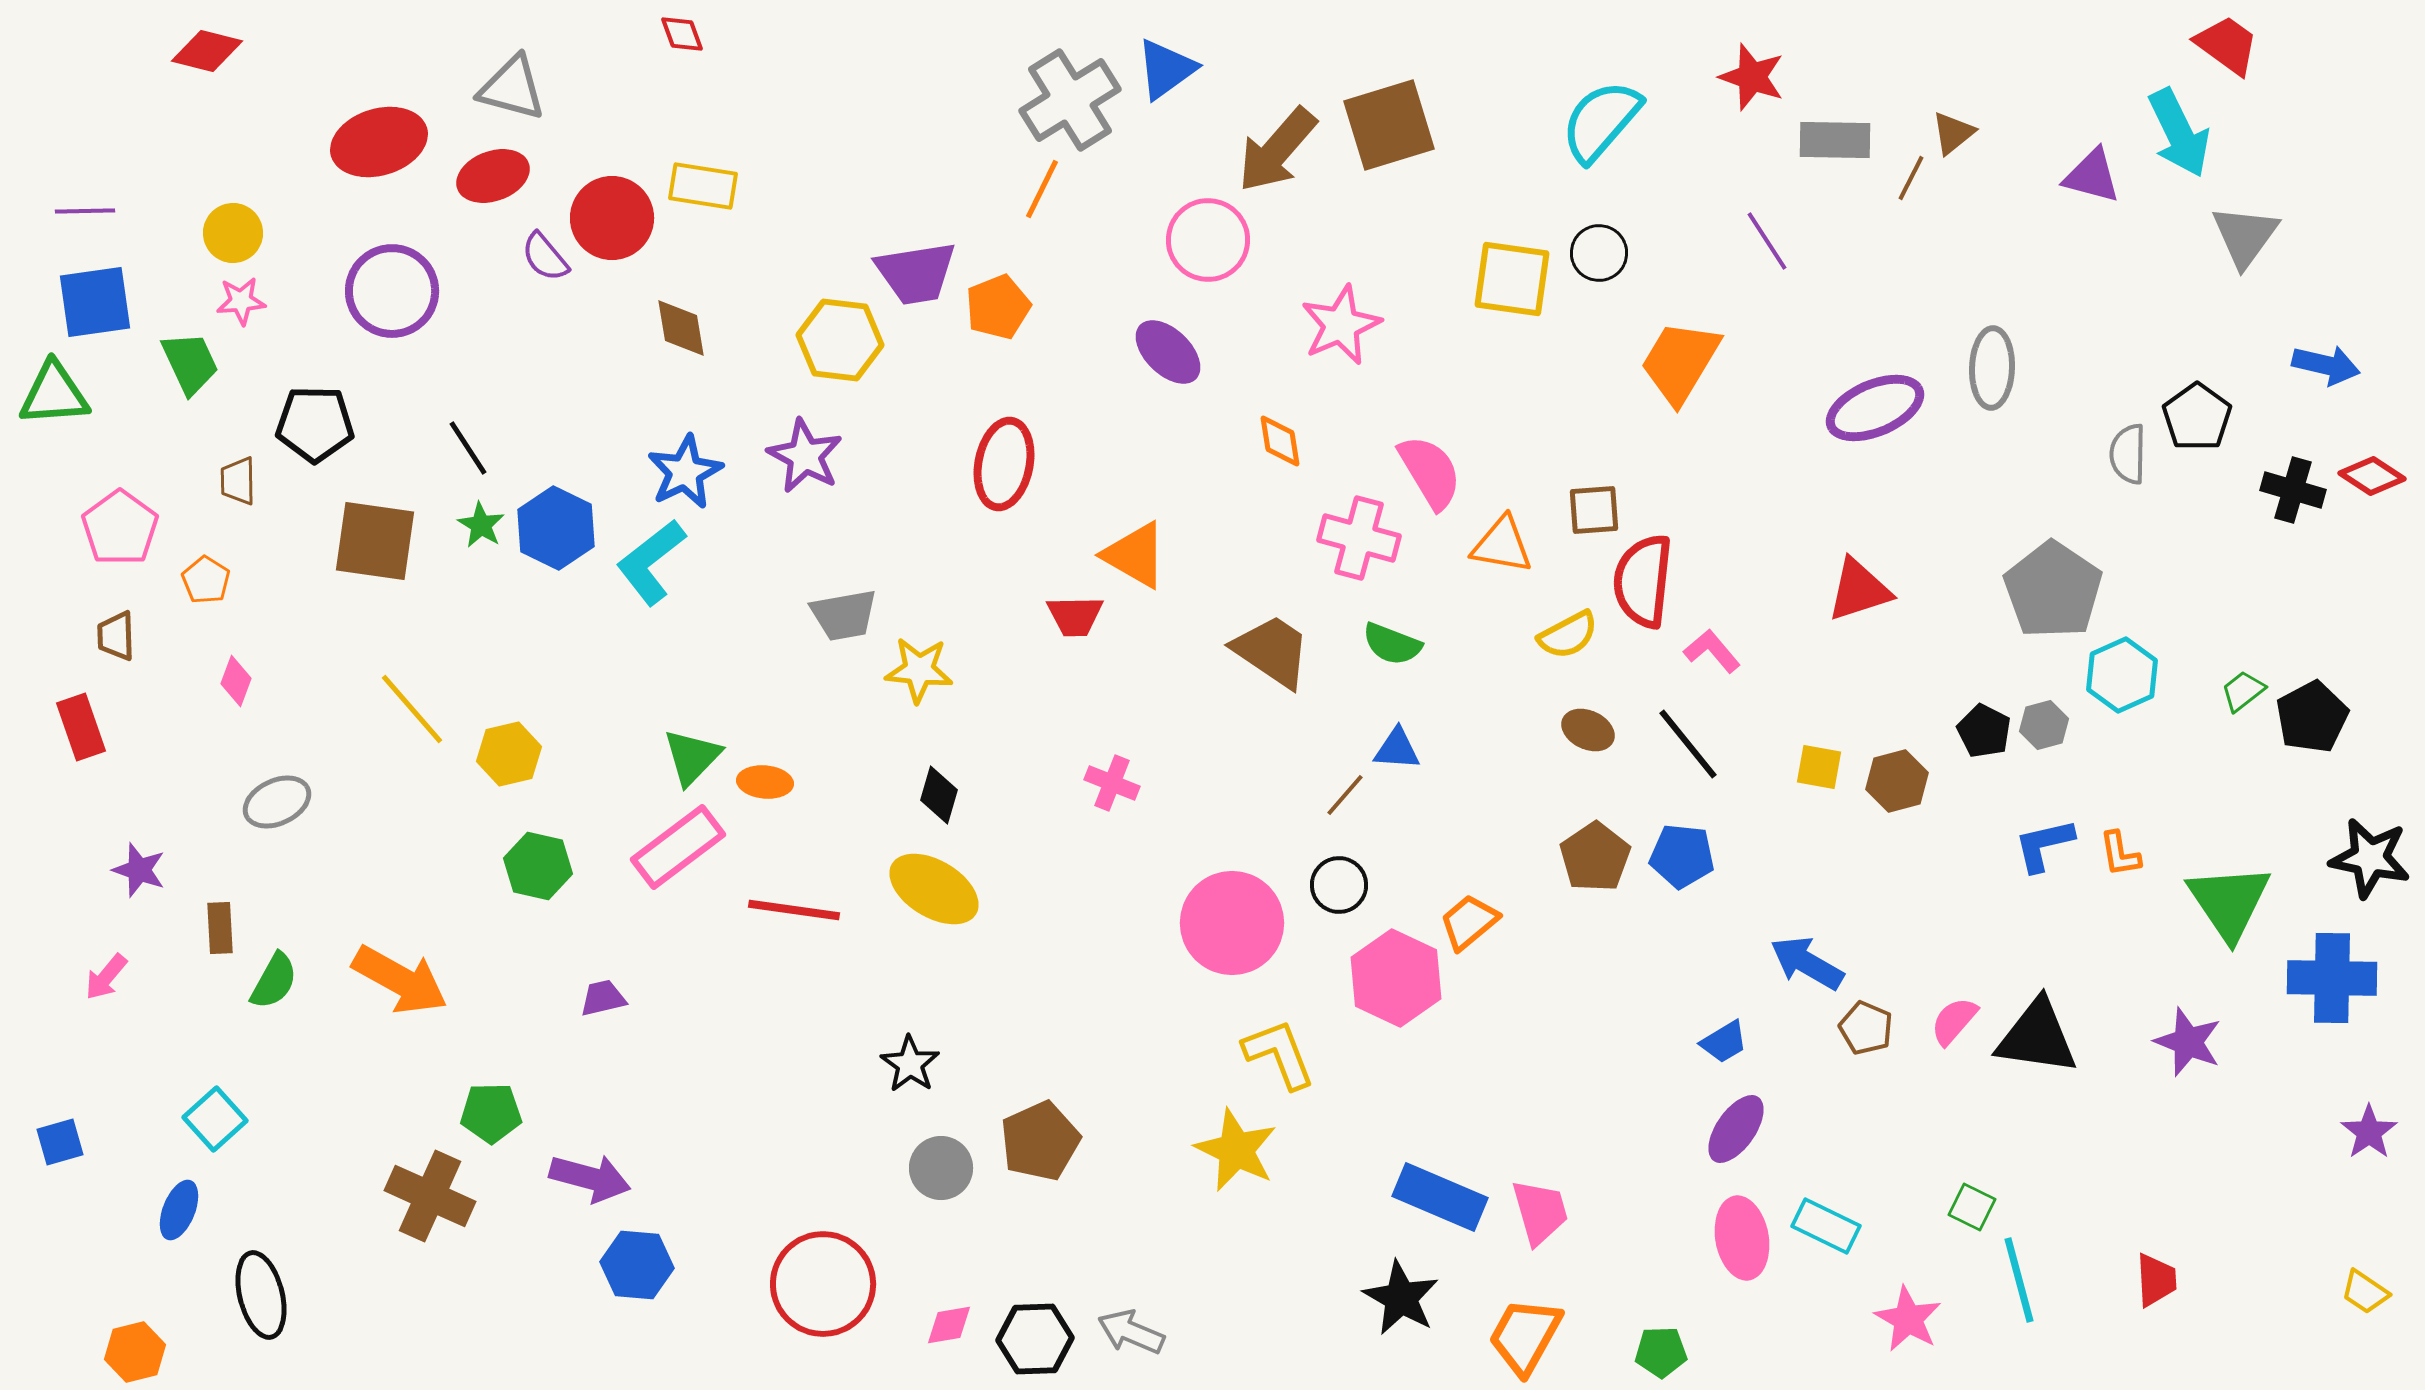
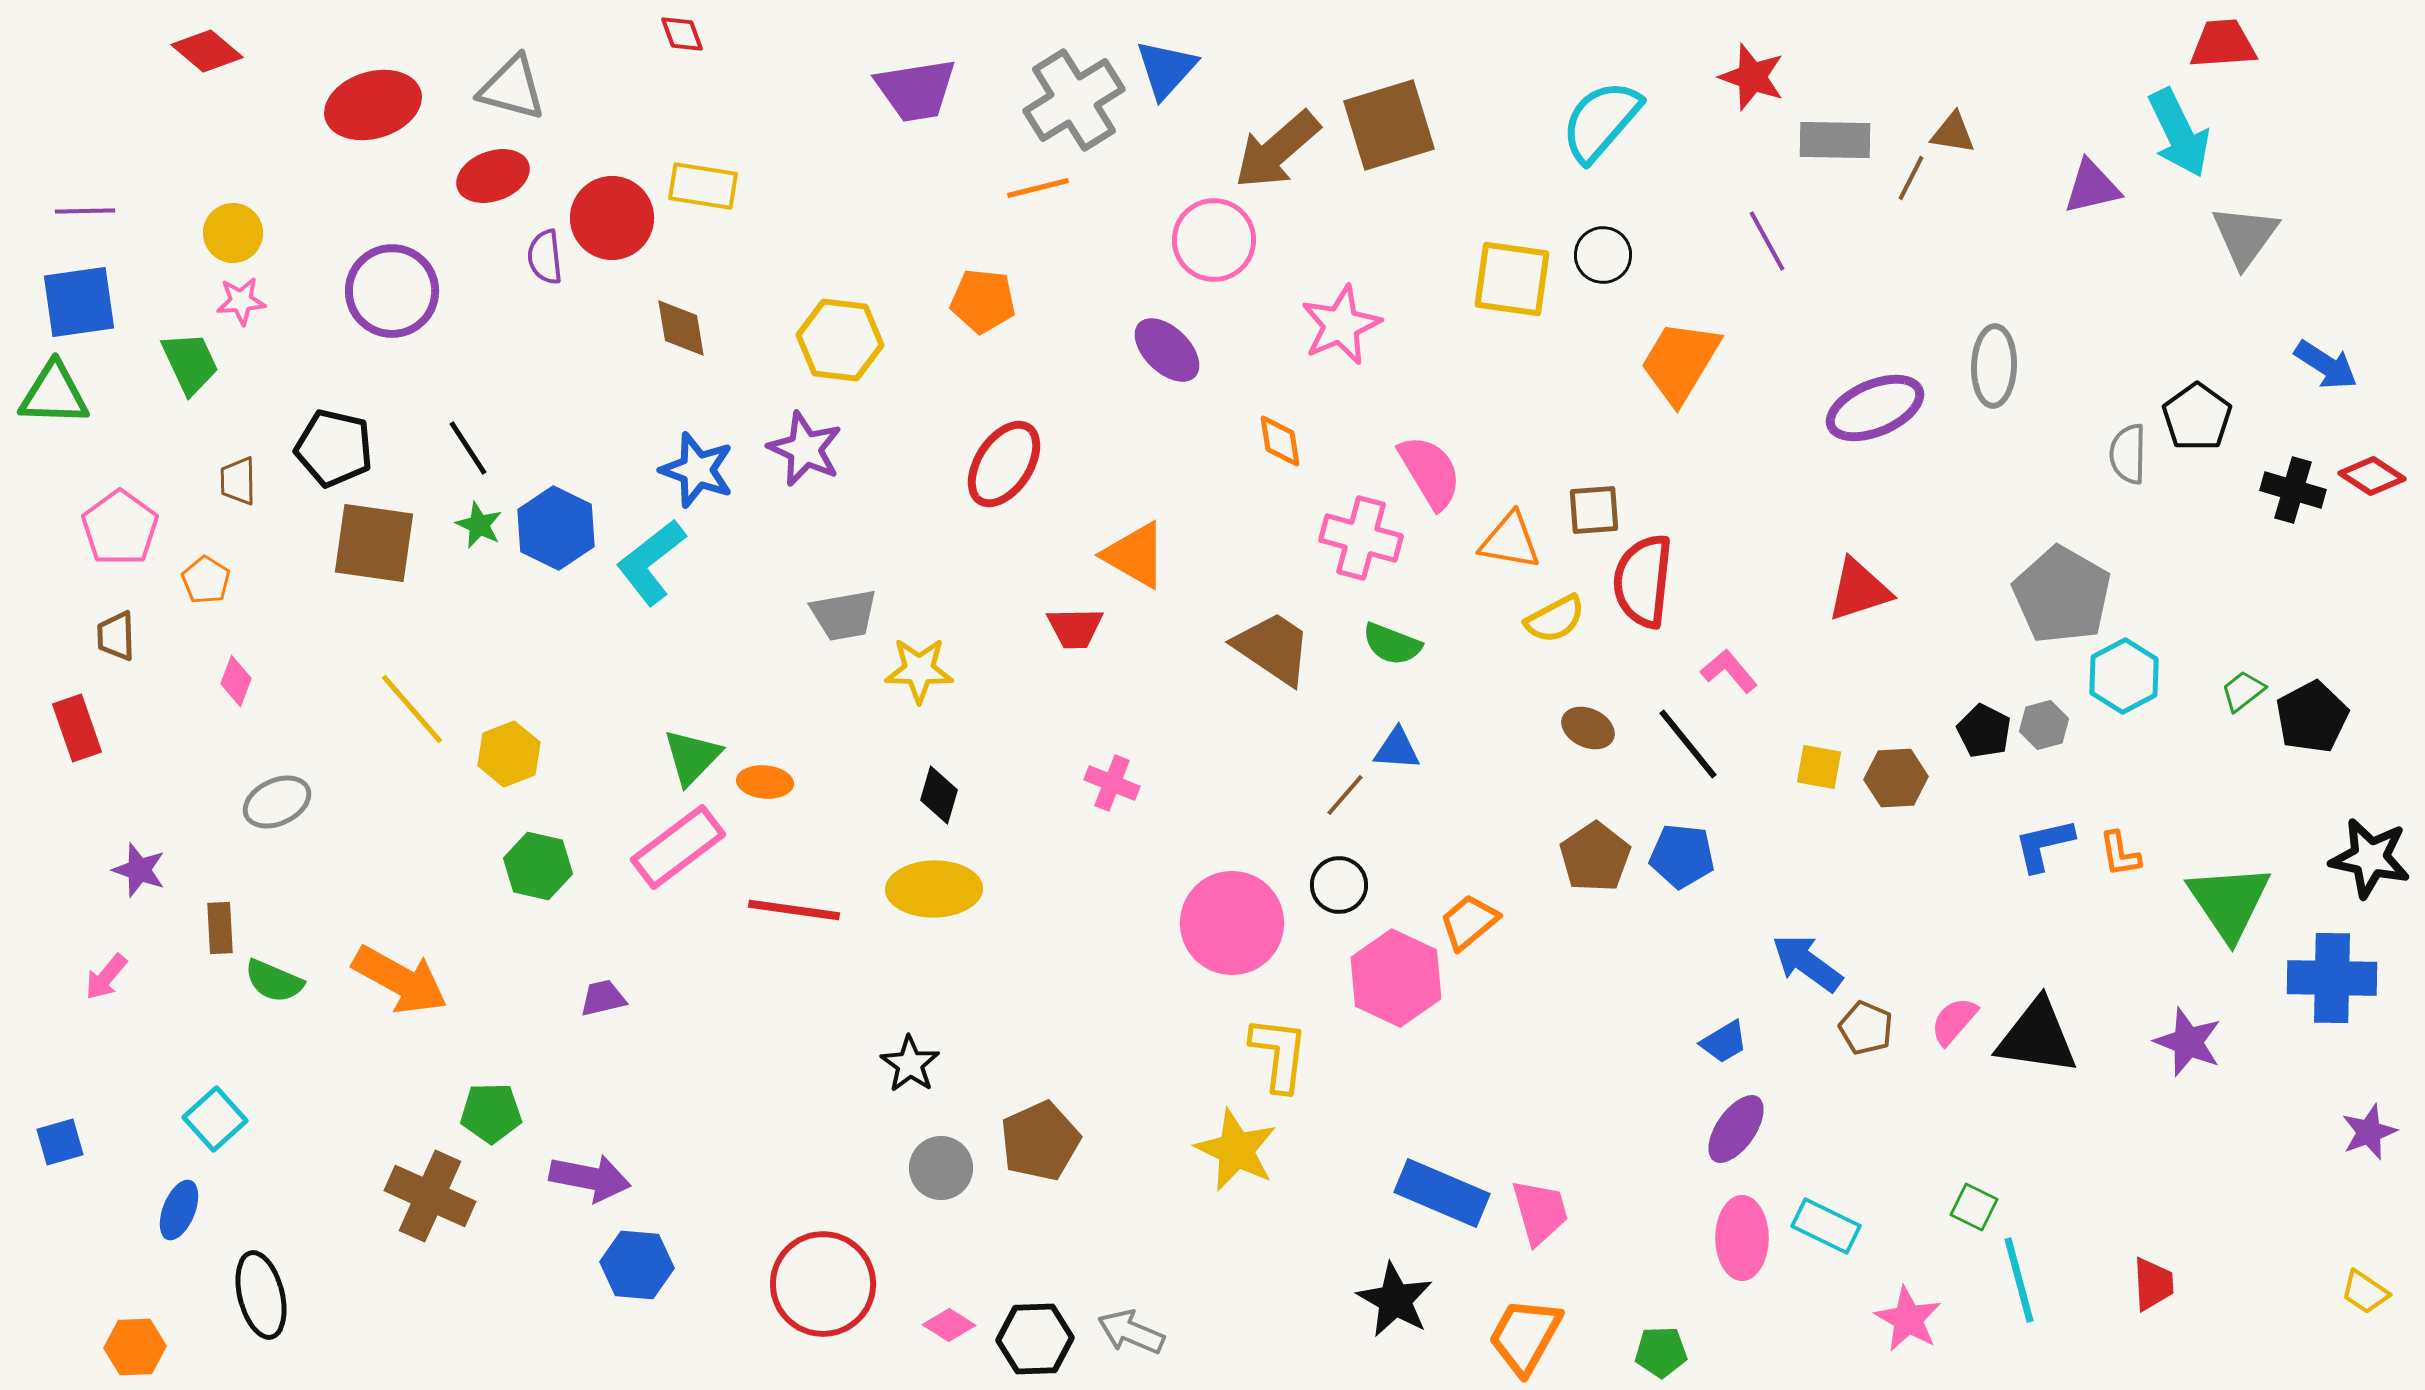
red trapezoid at (2227, 45): moved 4 px left, 1 px up; rotated 40 degrees counterclockwise
red diamond at (207, 51): rotated 26 degrees clockwise
blue triangle at (1166, 69): rotated 12 degrees counterclockwise
gray cross at (1070, 100): moved 4 px right
brown triangle at (1953, 133): rotated 48 degrees clockwise
red ellipse at (379, 142): moved 6 px left, 37 px up
brown arrow at (1277, 150): rotated 8 degrees clockwise
purple triangle at (2092, 176): moved 11 px down; rotated 28 degrees counterclockwise
orange line at (1042, 189): moved 4 px left, 1 px up; rotated 50 degrees clockwise
pink circle at (1208, 240): moved 6 px right
purple line at (1767, 241): rotated 4 degrees clockwise
black circle at (1599, 253): moved 4 px right, 2 px down
purple semicircle at (545, 257): rotated 34 degrees clockwise
purple trapezoid at (916, 273): moved 183 px up
blue square at (95, 302): moved 16 px left
orange pentagon at (998, 307): moved 15 px left, 6 px up; rotated 28 degrees clockwise
purple ellipse at (1168, 352): moved 1 px left, 2 px up
blue arrow at (2326, 365): rotated 20 degrees clockwise
gray ellipse at (1992, 368): moved 2 px right, 2 px up
green triangle at (54, 394): rotated 6 degrees clockwise
black pentagon at (315, 424): moved 19 px right, 24 px down; rotated 12 degrees clockwise
purple star at (805, 456): moved 7 px up; rotated 4 degrees counterclockwise
red ellipse at (1004, 464): rotated 22 degrees clockwise
blue star at (685, 472): moved 12 px right, 2 px up; rotated 26 degrees counterclockwise
green star at (481, 525): moved 2 px left; rotated 6 degrees counterclockwise
pink cross at (1359, 538): moved 2 px right
brown square at (375, 541): moved 1 px left, 2 px down
orange triangle at (1502, 545): moved 8 px right, 4 px up
gray pentagon at (2053, 590): moved 9 px right, 5 px down; rotated 4 degrees counterclockwise
red trapezoid at (1075, 616): moved 12 px down
yellow semicircle at (1568, 635): moved 13 px left, 16 px up
brown trapezoid at (1272, 651): moved 1 px right, 3 px up
pink L-shape at (1712, 651): moved 17 px right, 20 px down
yellow star at (919, 670): rotated 4 degrees counterclockwise
cyan hexagon at (2122, 675): moved 2 px right, 1 px down; rotated 4 degrees counterclockwise
red rectangle at (81, 727): moved 4 px left, 1 px down
brown ellipse at (1588, 730): moved 2 px up
yellow hexagon at (509, 754): rotated 8 degrees counterclockwise
brown hexagon at (1897, 781): moved 1 px left, 3 px up; rotated 12 degrees clockwise
yellow ellipse at (934, 889): rotated 32 degrees counterclockwise
blue arrow at (1807, 963): rotated 6 degrees clockwise
green semicircle at (274, 981): rotated 84 degrees clockwise
yellow L-shape at (1279, 1054): rotated 28 degrees clockwise
purple star at (2369, 1132): rotated 14 degrees clockwise
purple arrow at (590, 1178): rotated 4 degrees counterclockwise
blue rectangle at (1440, 1197): moved 2 px right, 4 px up
green square at (1972, 1207): moved 2 px right
pink ellipse at (1742, 1238): rotated 10 degrees clockwise
red trapezoid at (2156, 1280): moved 3 px left, 4 px down
black star at (1401, 1298): moved 6 px left, 2 px down
pink diamond at (949, 1325): rotated 42 degrees clockwise
orange hexagon at (135, 1352): moved 5 px up; rotated 12 degrees clockwise
